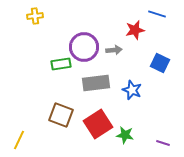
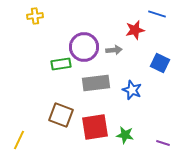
red square: moved 3 px left, 3 px down; rotated 24 degrees clockwise
